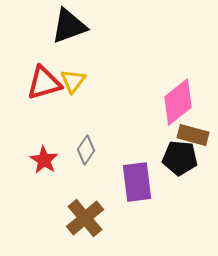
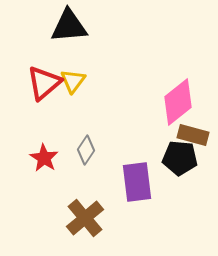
black triangle: rotated 15 degrees clockwise
red triangle: rotated 24 degrees counterclockwise
red star: moved 2 px up
